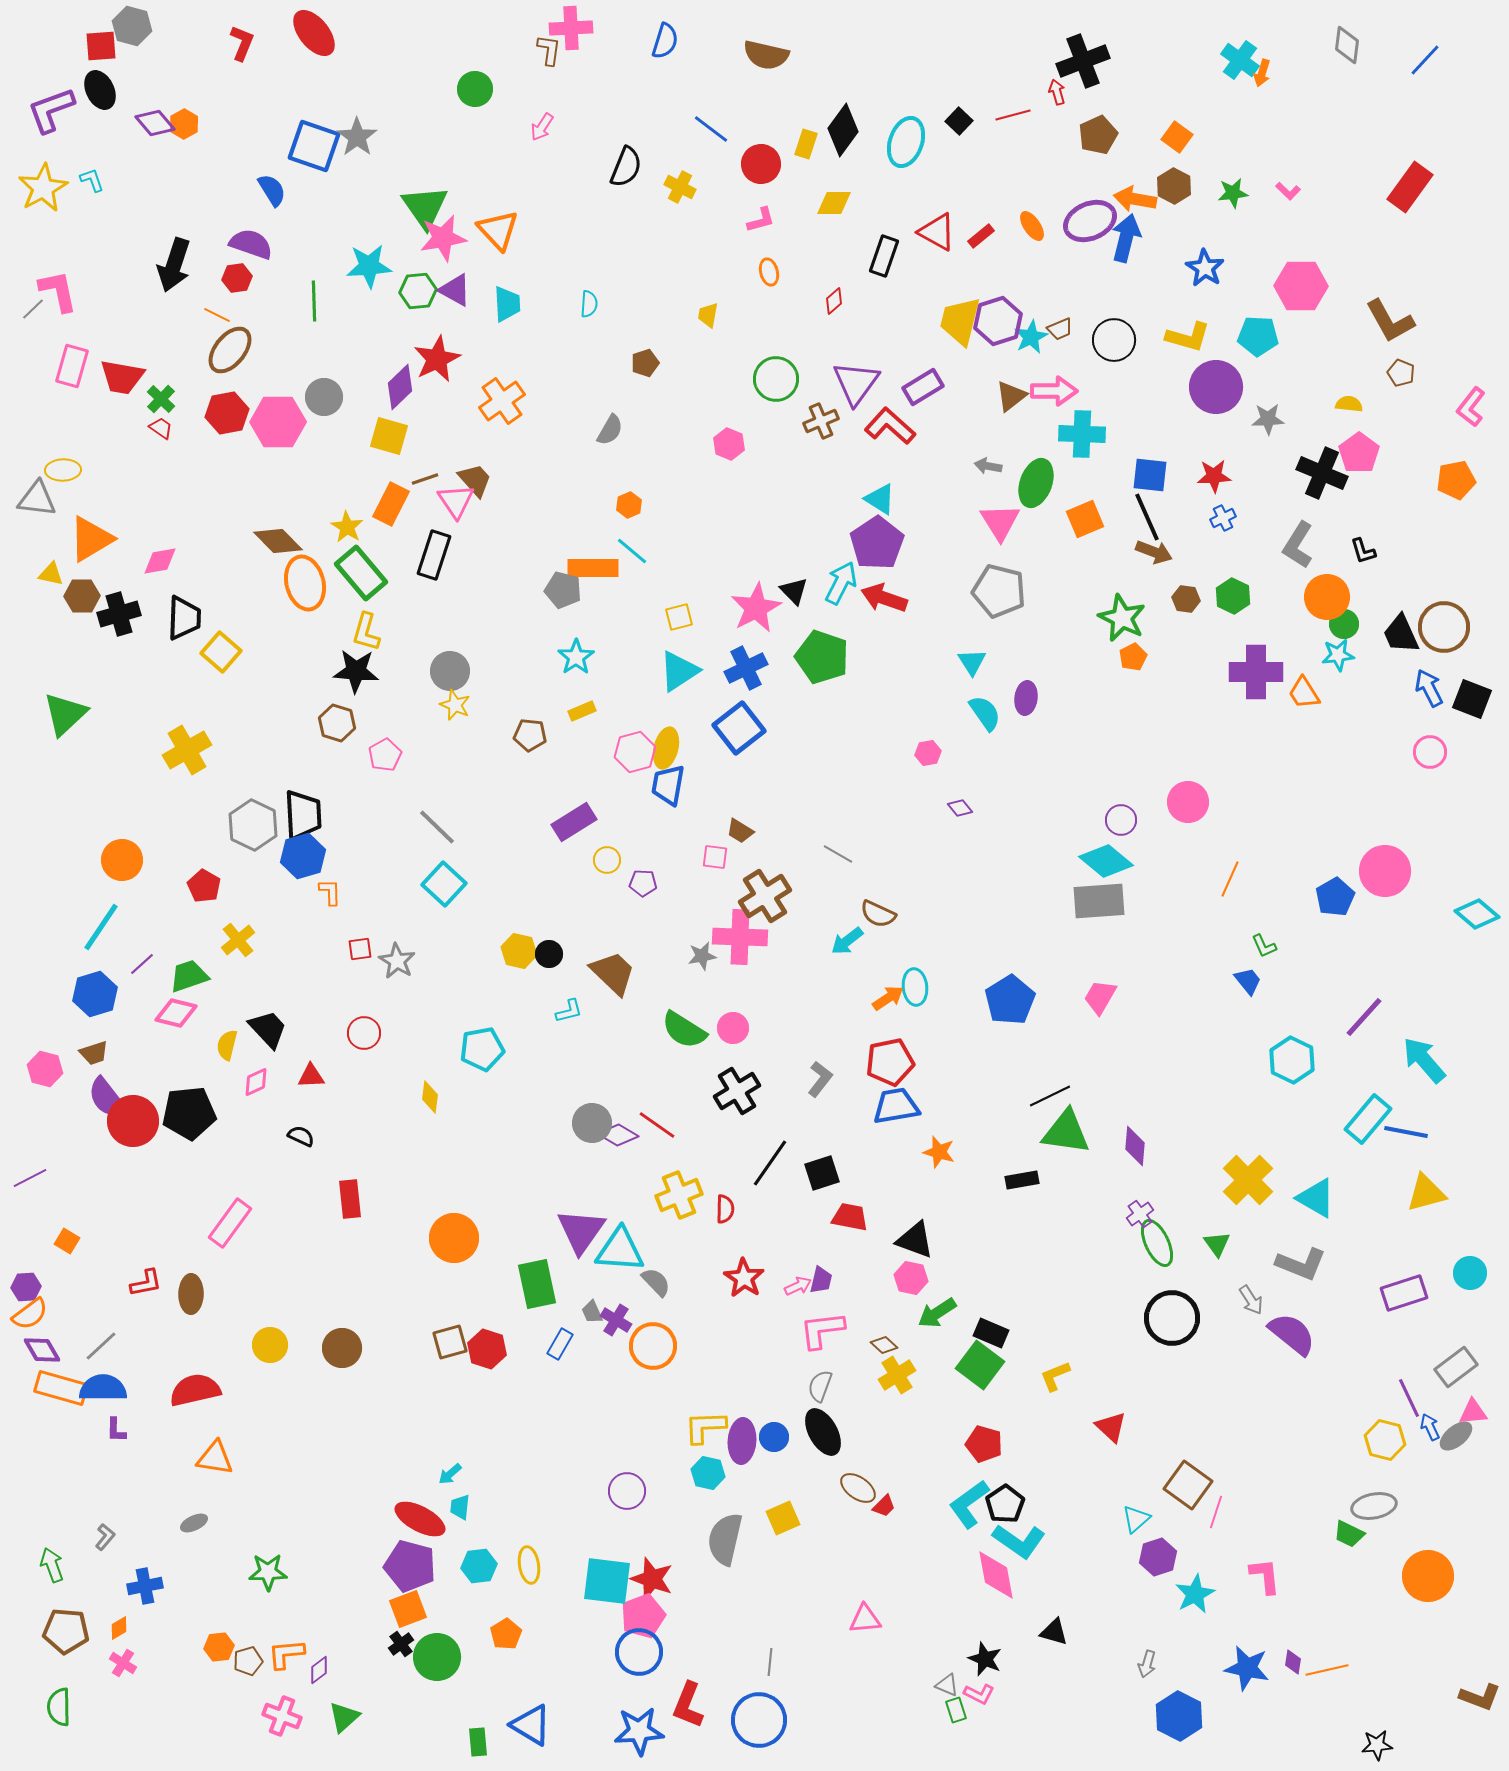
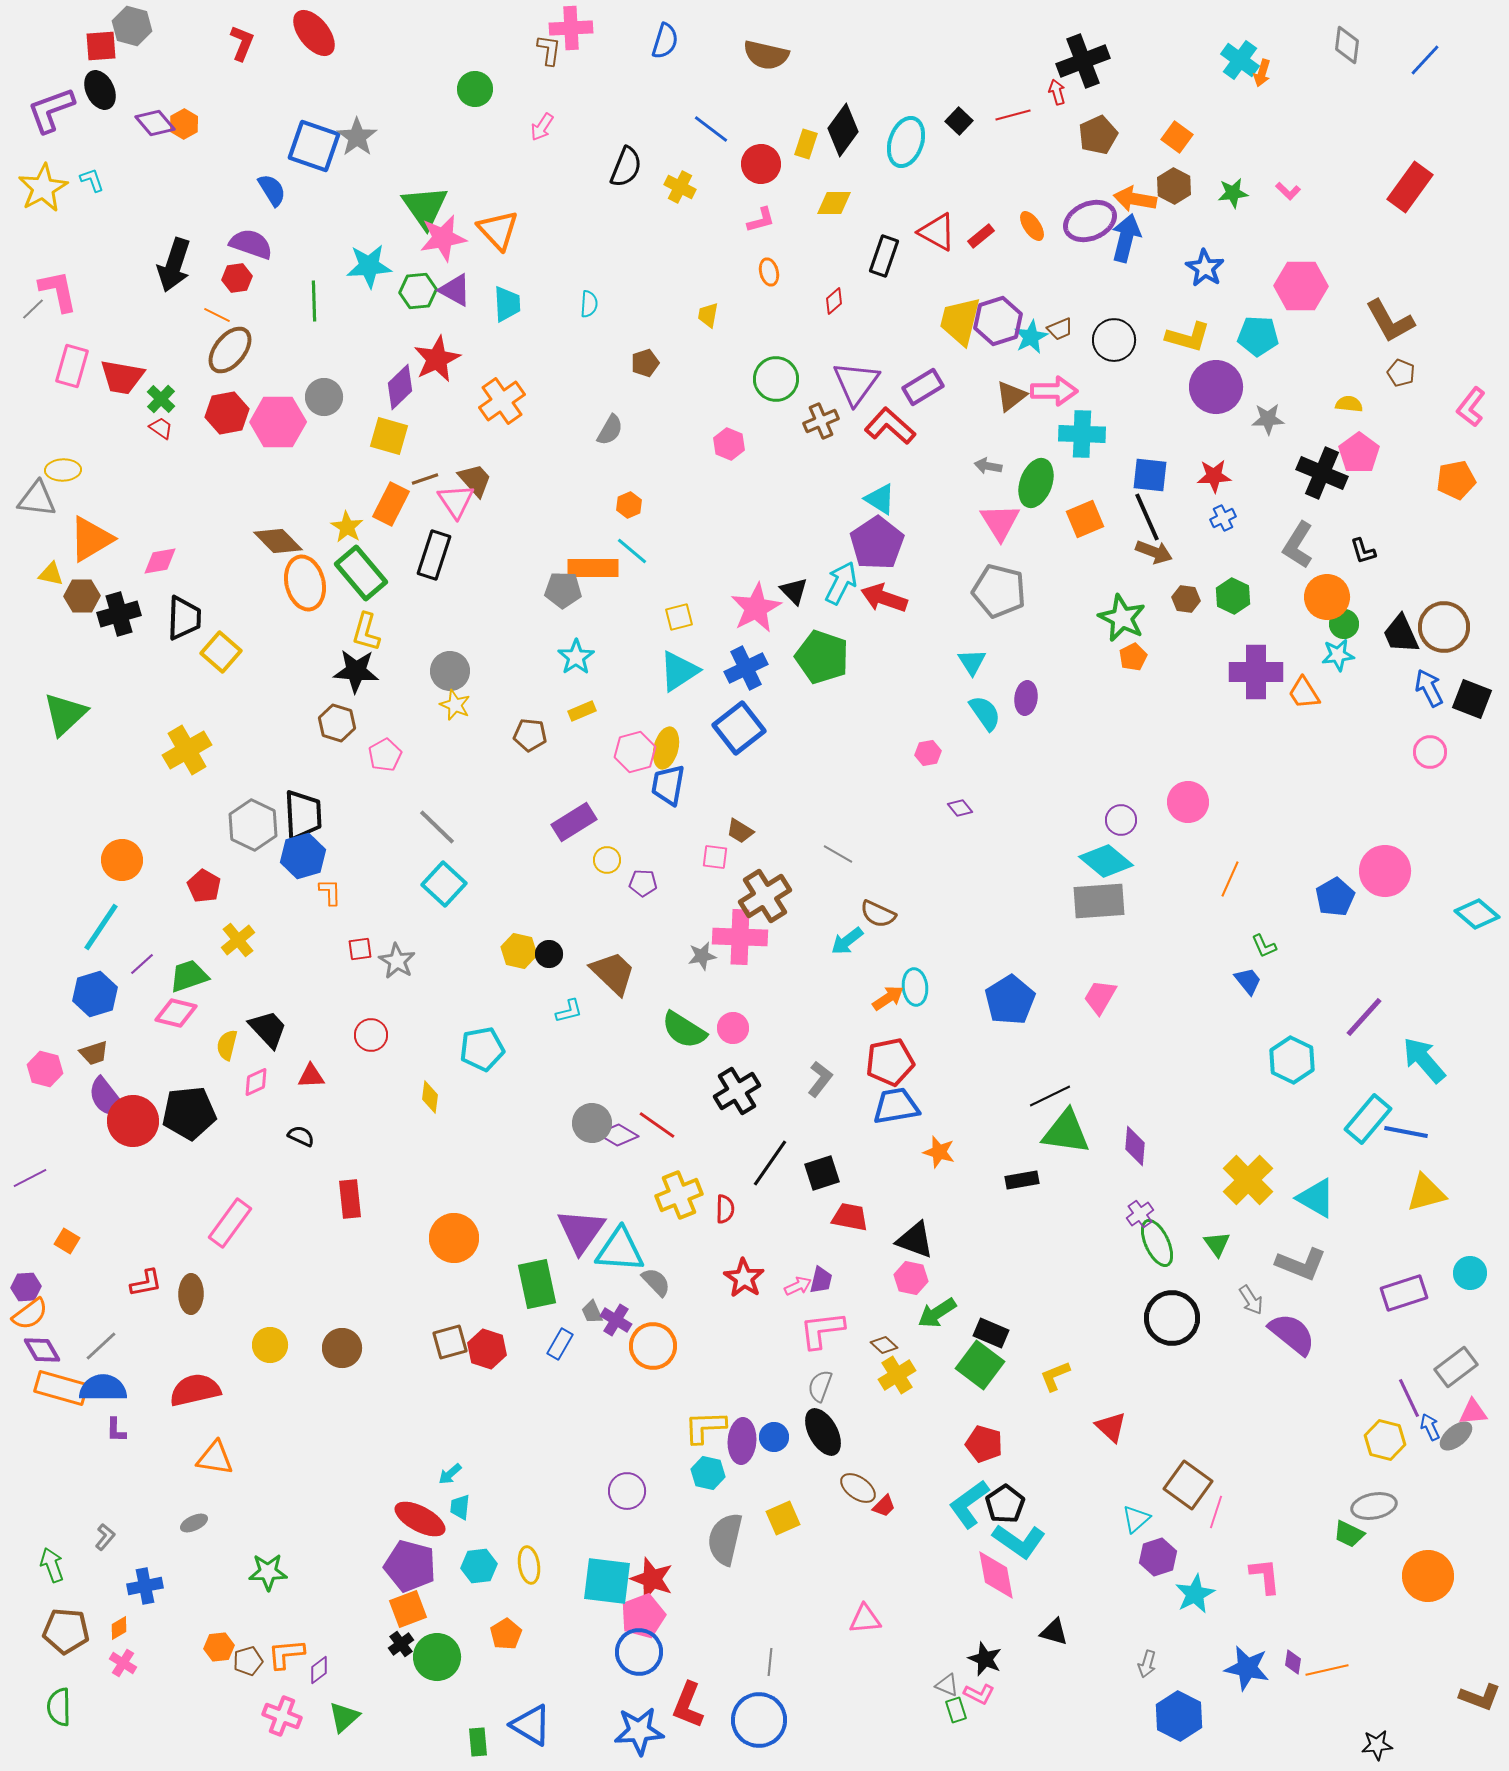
gray pentagon at (563, 590): rotated 12 degrees counterclockwise
red circle at (364, 1033): moved 7 px right, 2 px down
